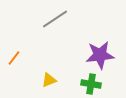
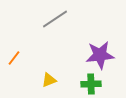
green cross: rotated 12 degrees counterclockwise
